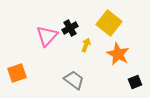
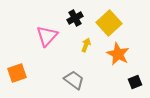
yellow square: rotated 10 degrees clockwise
black cross: moved 5 px right, 10 px up
